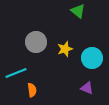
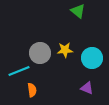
gray circle: moved 4 px right, 11 px down
yellow star: moved 1 px down; rotated 14 degrees clockwise
cyan line: moved 3 px right, 2 px up
